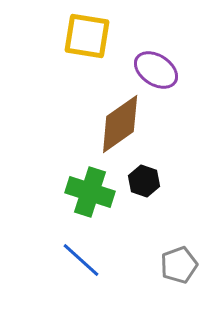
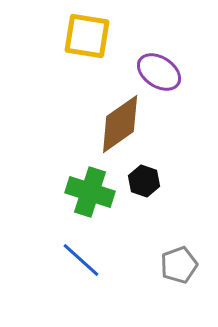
purple ellipse: moved 3 px right, 2 px down
